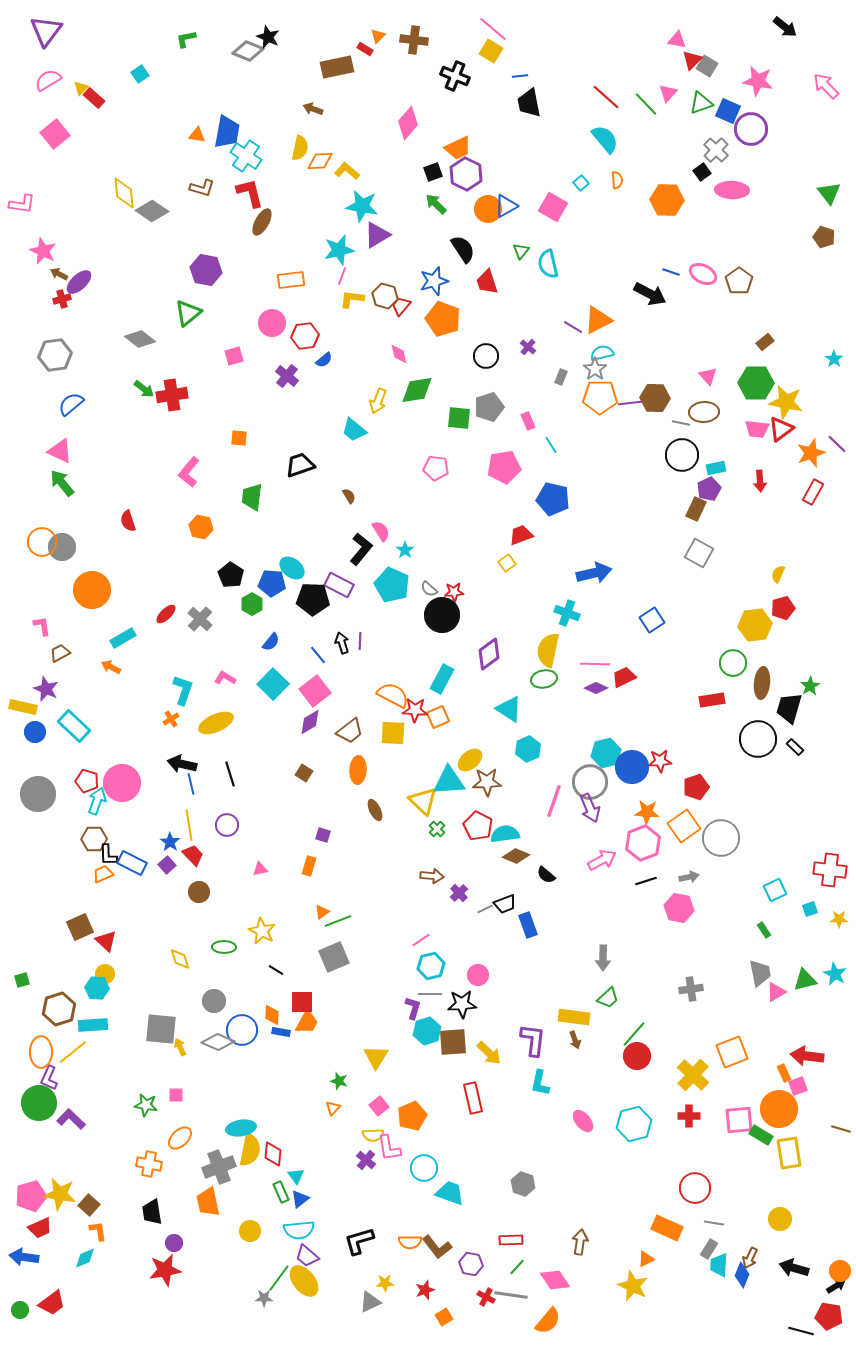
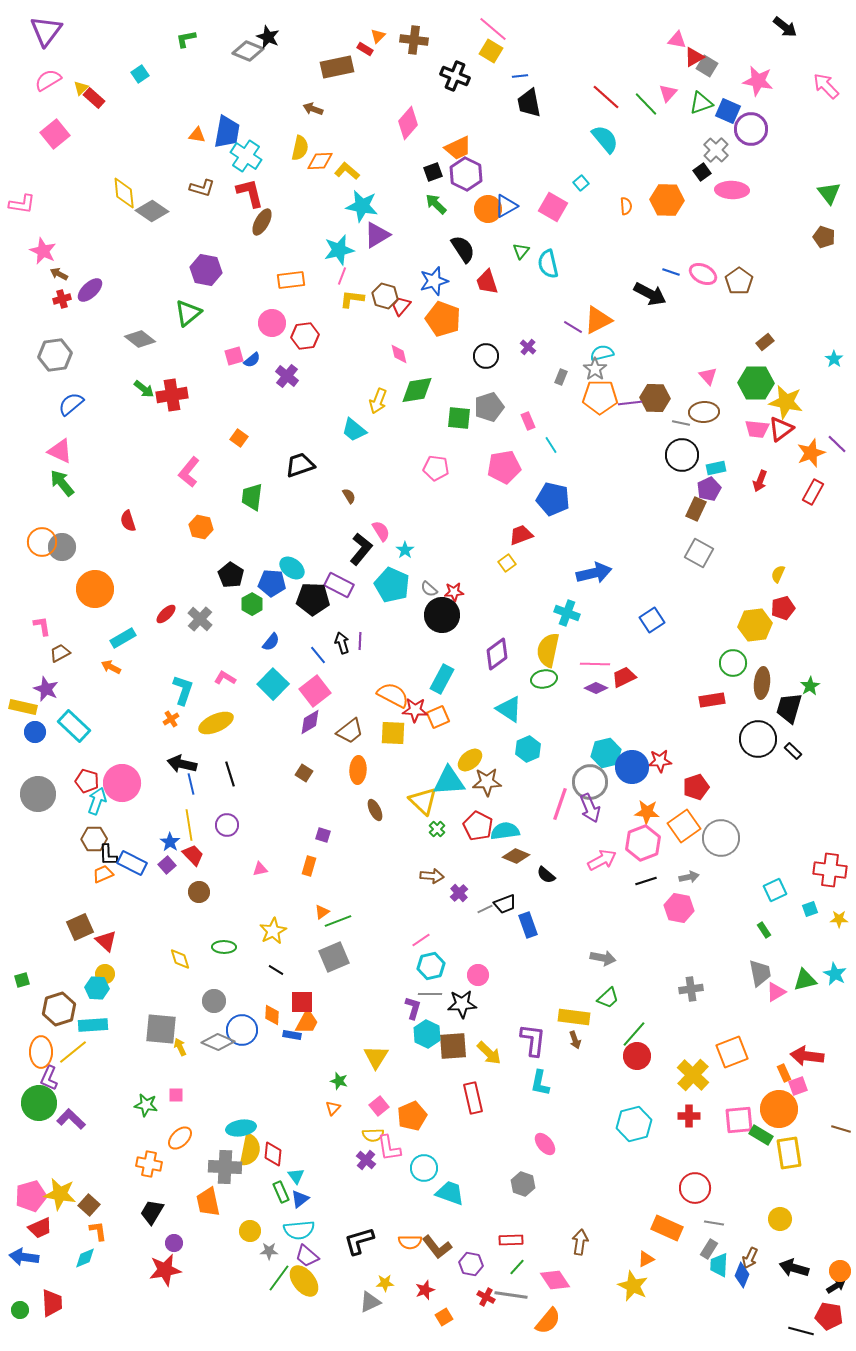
red triangle at (692, 60): moved 2 px right, 3 px up; rotated 15 degrees clockwise
orange semicircle at (617, 180): moved 9 px right, 26 px down
purple ellipse at (79, 282): moved 11 px right, 8 px down
blue semicircle at (324, 360): moved 72 px left
orange square at (239, 438): rotated 30 degrees clockwise
red arrow at (760, 481): rotated 25 degrees clockwise
orange circle at (92, 590): moved 3 px right, 1 px up
purple diamond at (489, 654): moved 8 px right
black rectangle at (795, 747): moved 2 px left, 4 px down
pink line at (554, 801): moved 6 px right, 3 px down
cyan semicircle at (505, 834): moved 3 px up
yellow star at (262, 931): moved 11 px right; rotated 16 degrees clockwise
gray arrow at (603, 958): rotated 80 degrees counterclockwise
cyan hexagon at (427, 1031): moved 3 px down; rotated 16 degrees counterclockwise
blue rectangle at (281, 1032): moved 11 px right, 3 px down
brown square at (453, 1042): moved 4 px down
pink ellipse at (583, 1121): moved 38 px left, 23 px down
gray cross at (219, 1167): moved 6 px right; rotated 24 degrees clockwise
black trapezoid at (152, 1212): rotated 40 degrees clockwise
gray star at (264, 1298): moved 5 px right, 47 px up
red trapezoid at (52, 1303): rotated 56 degrees counterclockwise
